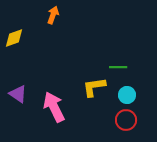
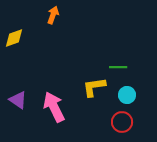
purple triangle: moved 6 px down
red circle: moved 4 px left, 2 px down
